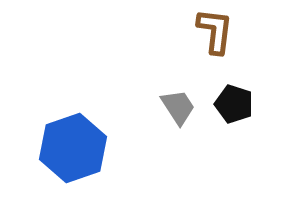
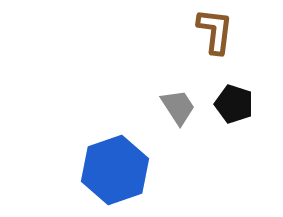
blue hexagon: moved 42 px right, 22 px down
